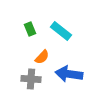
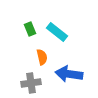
cyan rectangle: moved 4 px left, 1 px down
orange semicircle: rotated 56 degrees counterclockwise
gray cross: moved 4 px down; rotated 12 degrees counterclockwise
